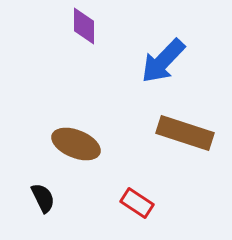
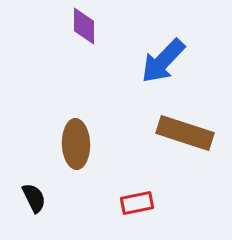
brown ellipse: rotated 66 degrees clockwise
black semicircle: moved 9 px left
red rectangle: rotated 44 degrees counterclockwise
